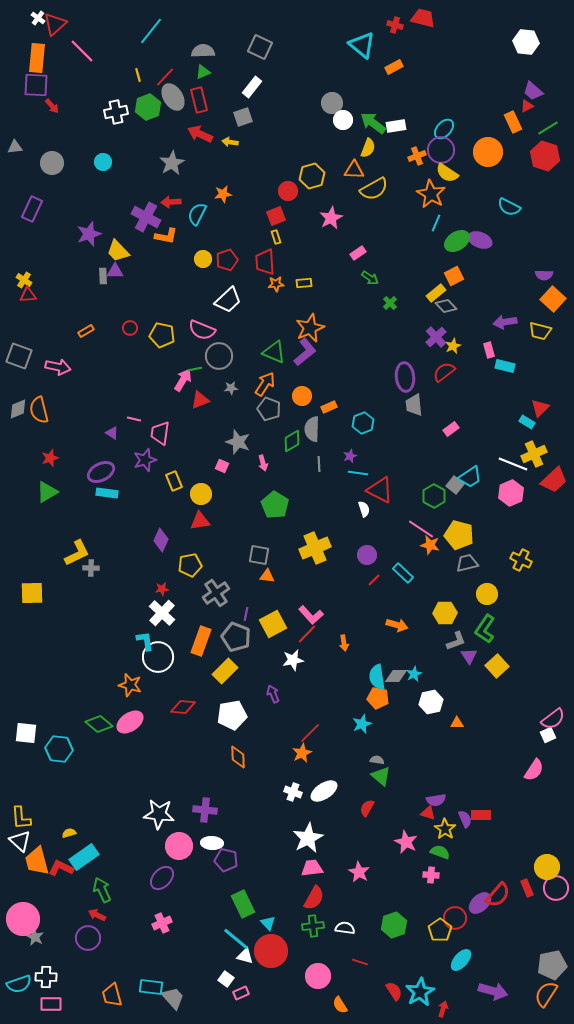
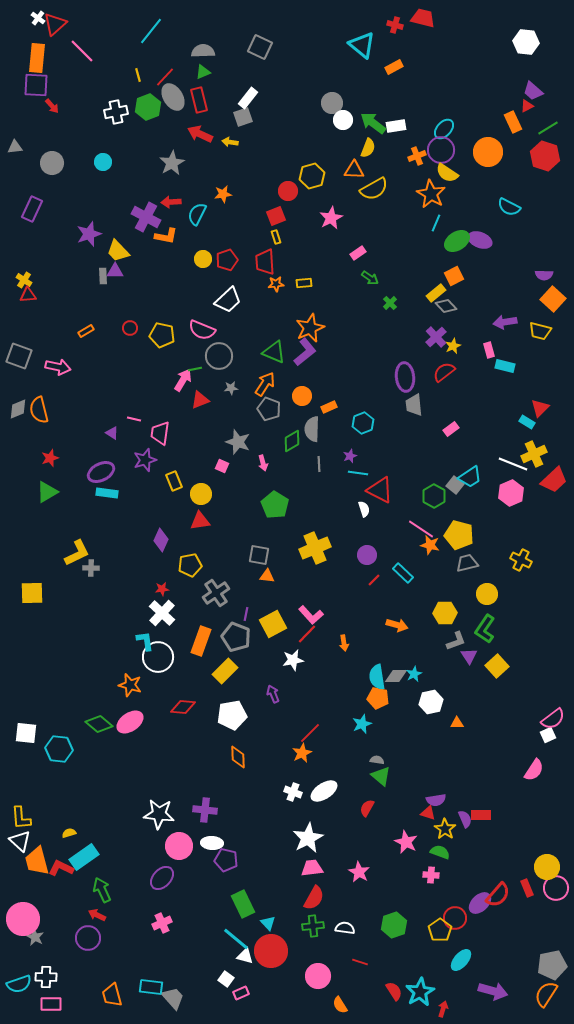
white rectangle at (252, 87): moved 4 px left, 11 px down
